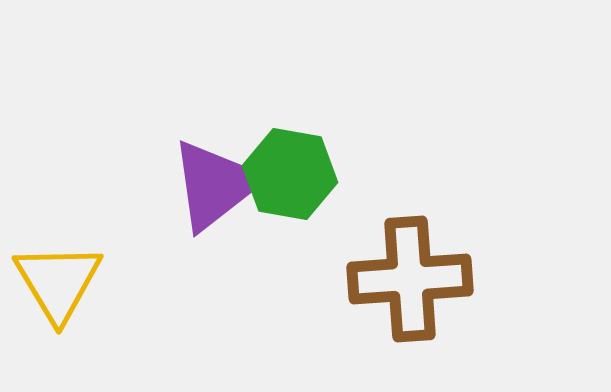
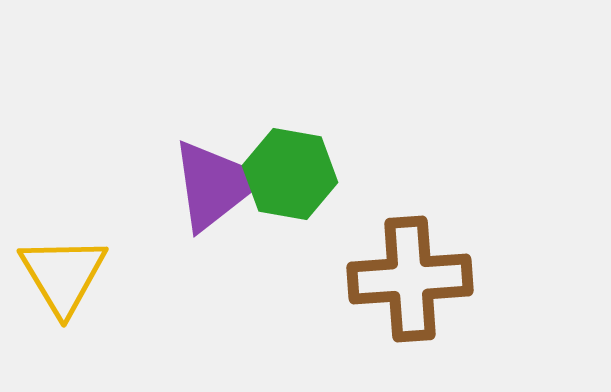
yellow triangle: moved 5 px right, 7 px up
